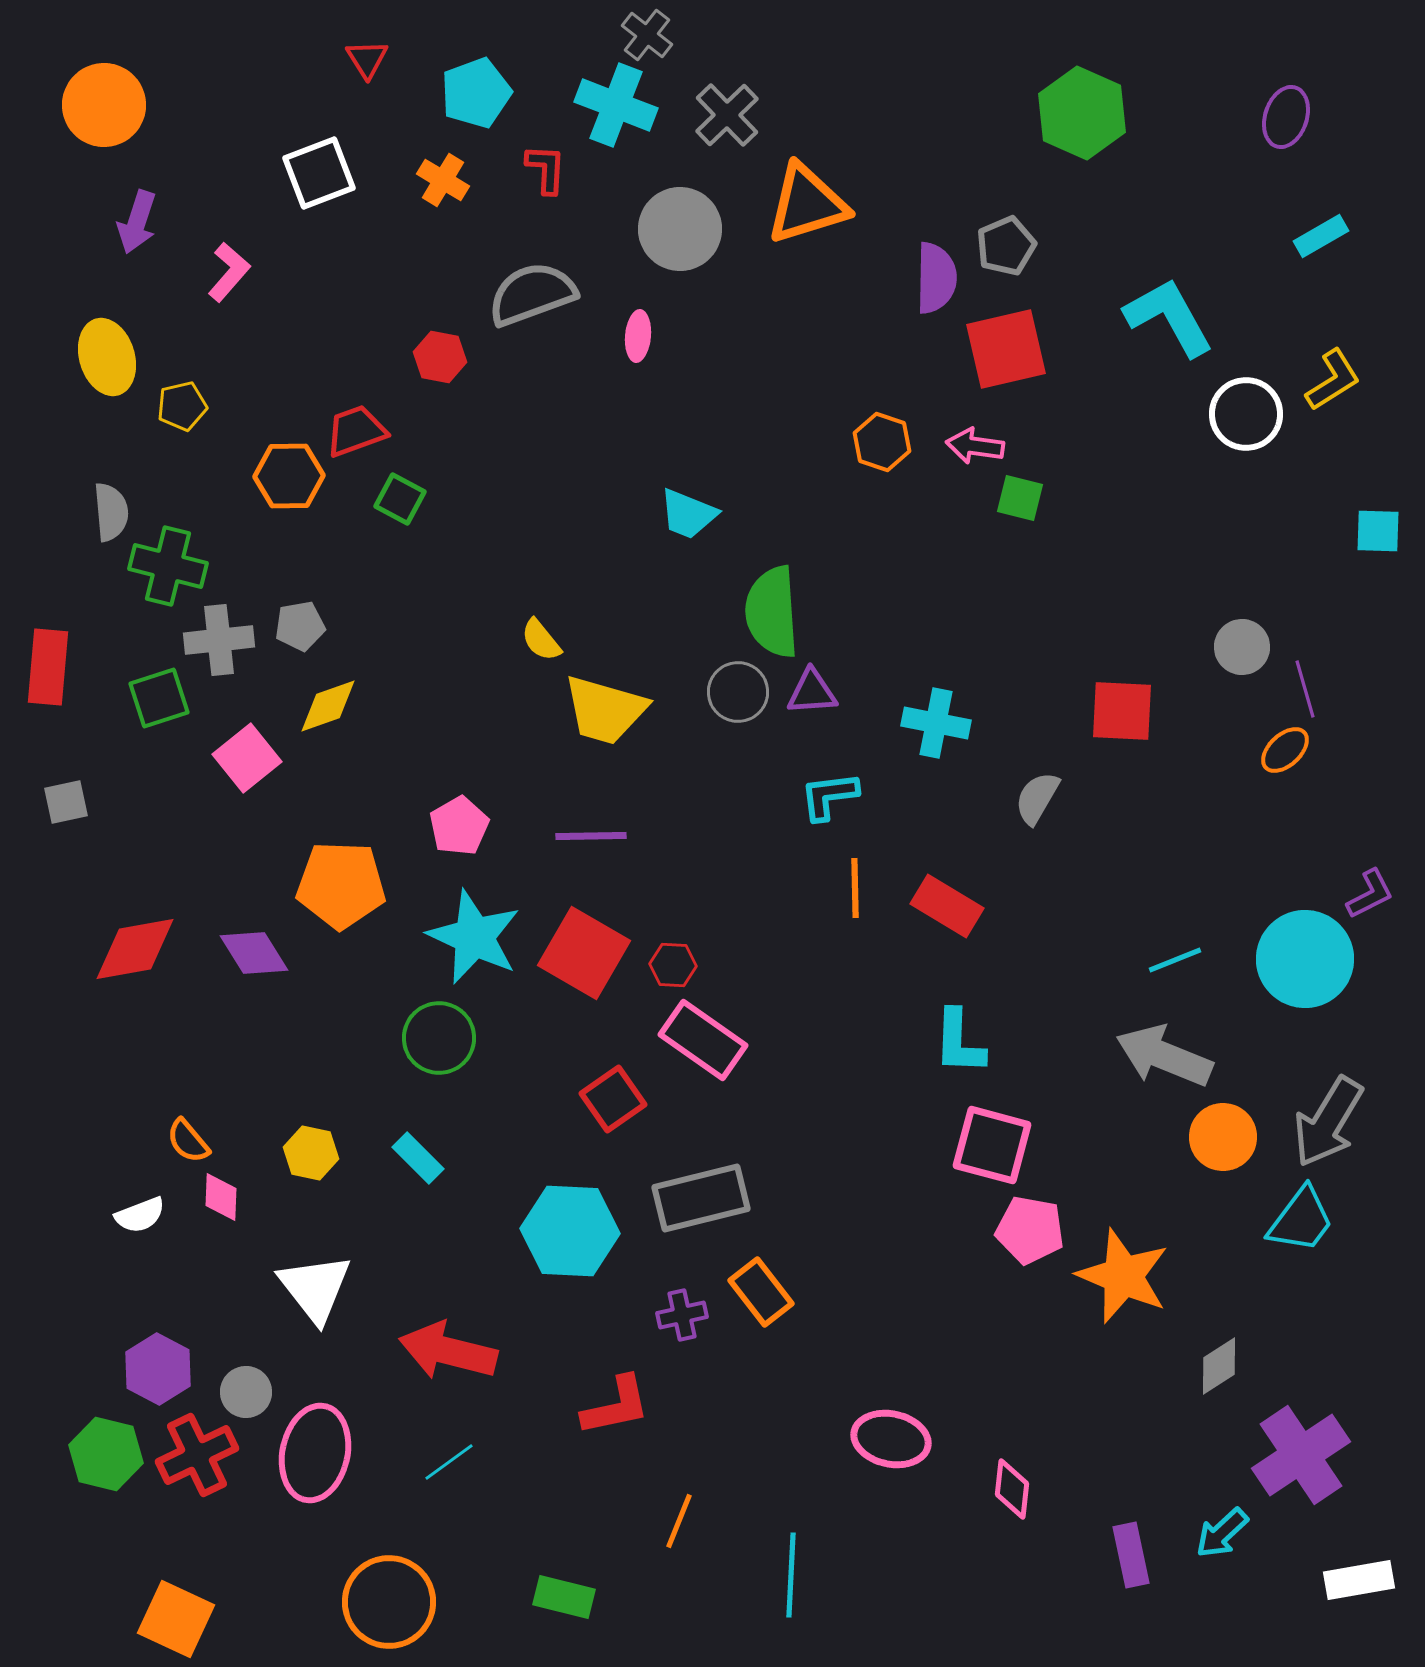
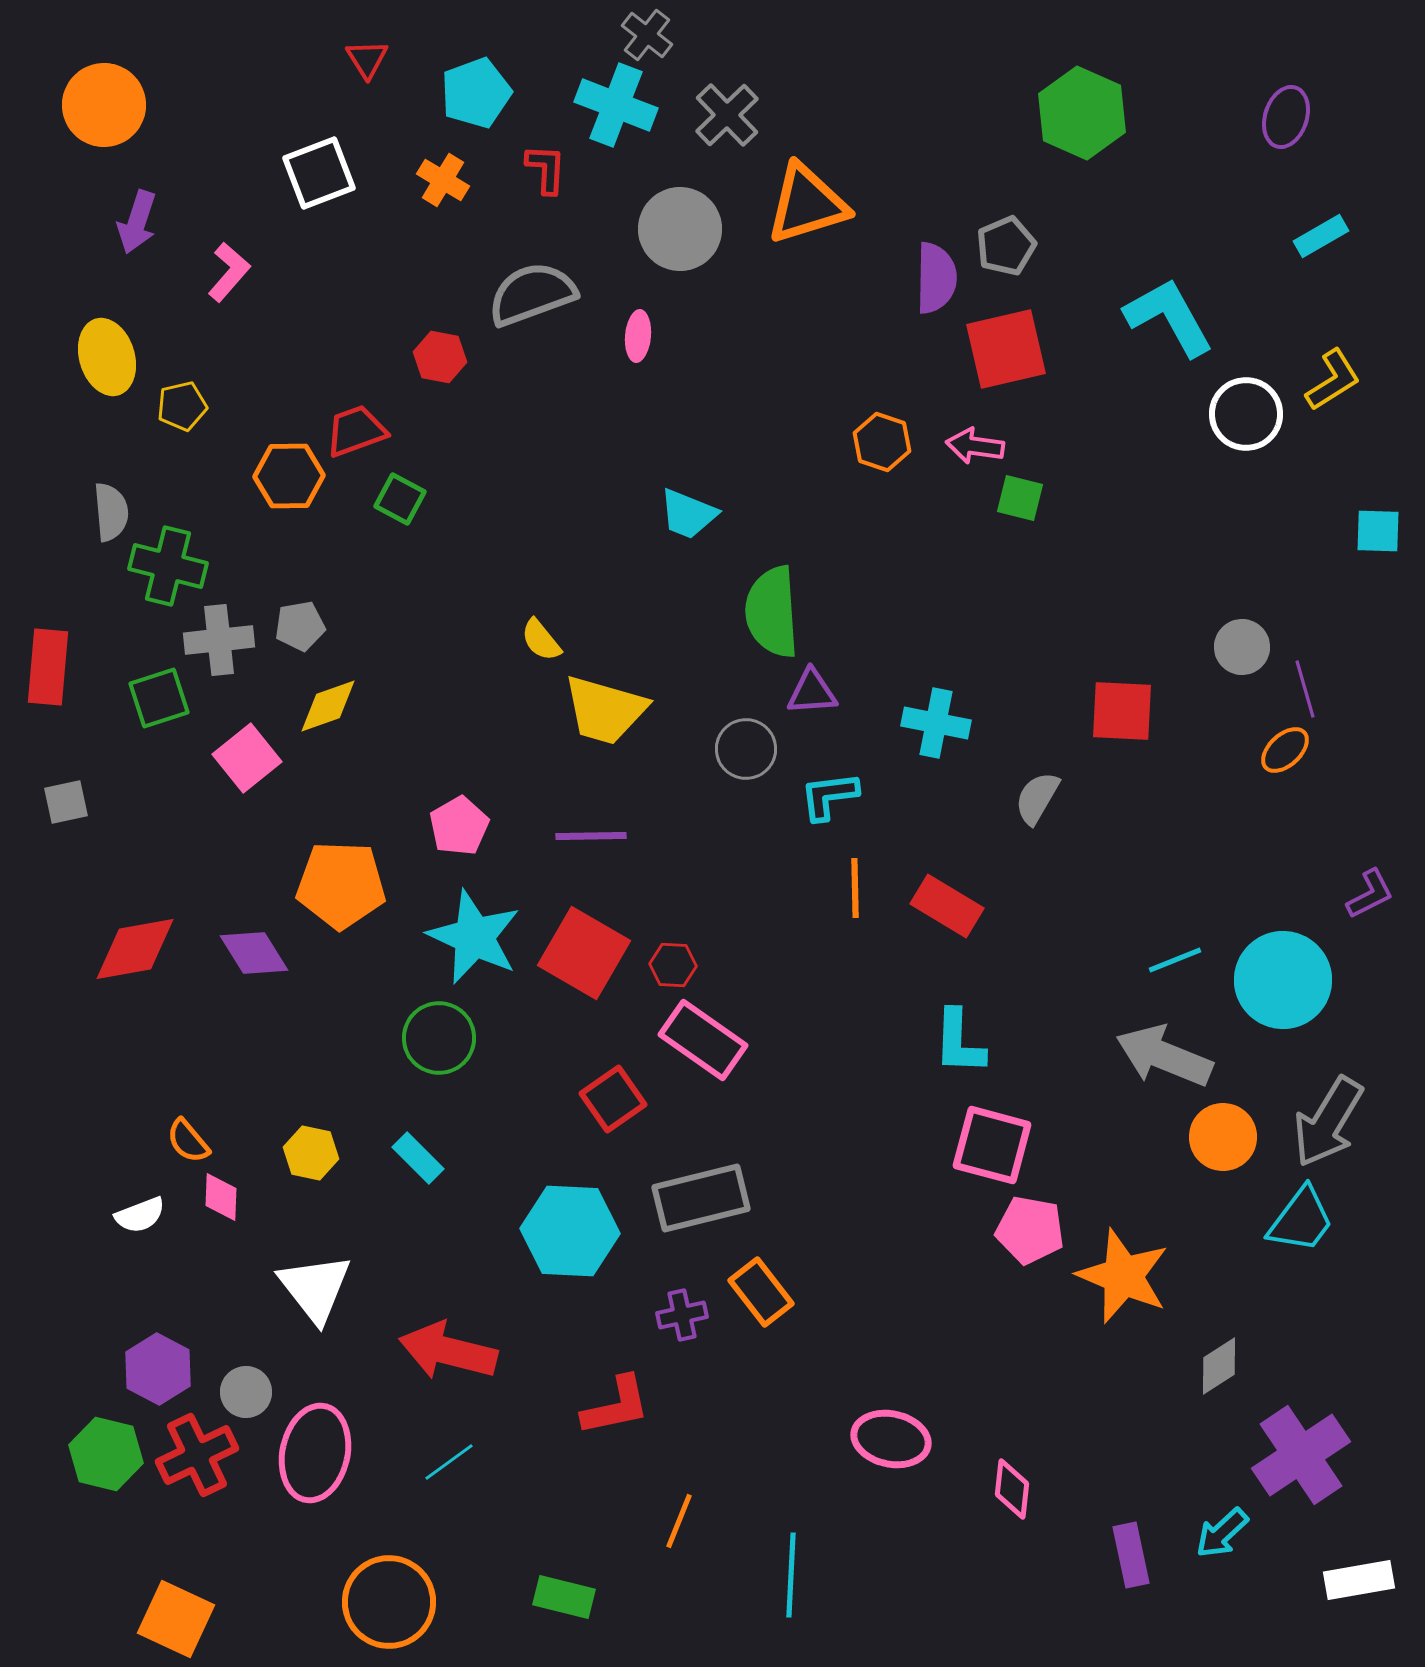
gray circle at (738, 692): moved 8 px right, 57 px down
cyan circle at (1305, 959): moved 22 px left, 21 px down
